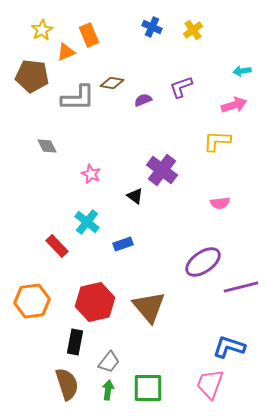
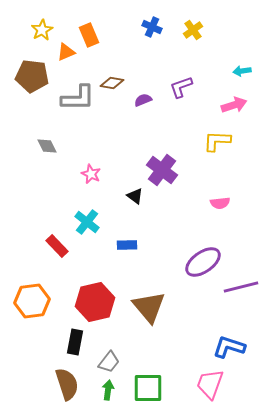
blue rectangle: moved 4 px right, 1 px down; rotated 18 degrees clockwise
